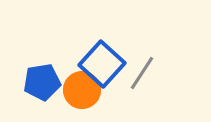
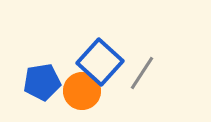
blue square: moved 2 px left, 2 px up
orange circle: moved 1 px down
